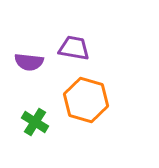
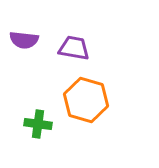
purple semicircle: moved 5 px left, 22 px up
green cross: moved 3 px right, 2 px down; rotated 24 degrees counterclockwise
